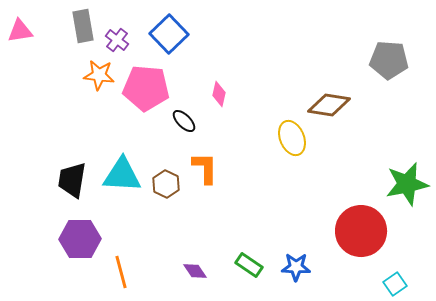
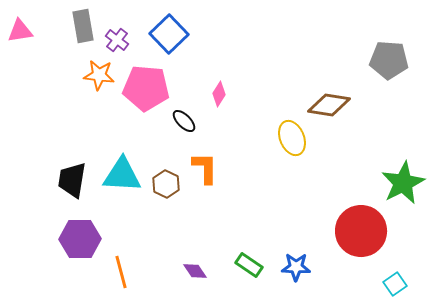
pink diamond: rotated 20 degrees clockwise
green star: moved 4 px left, 1 px up; rotated 15 degrees counterclockwise
